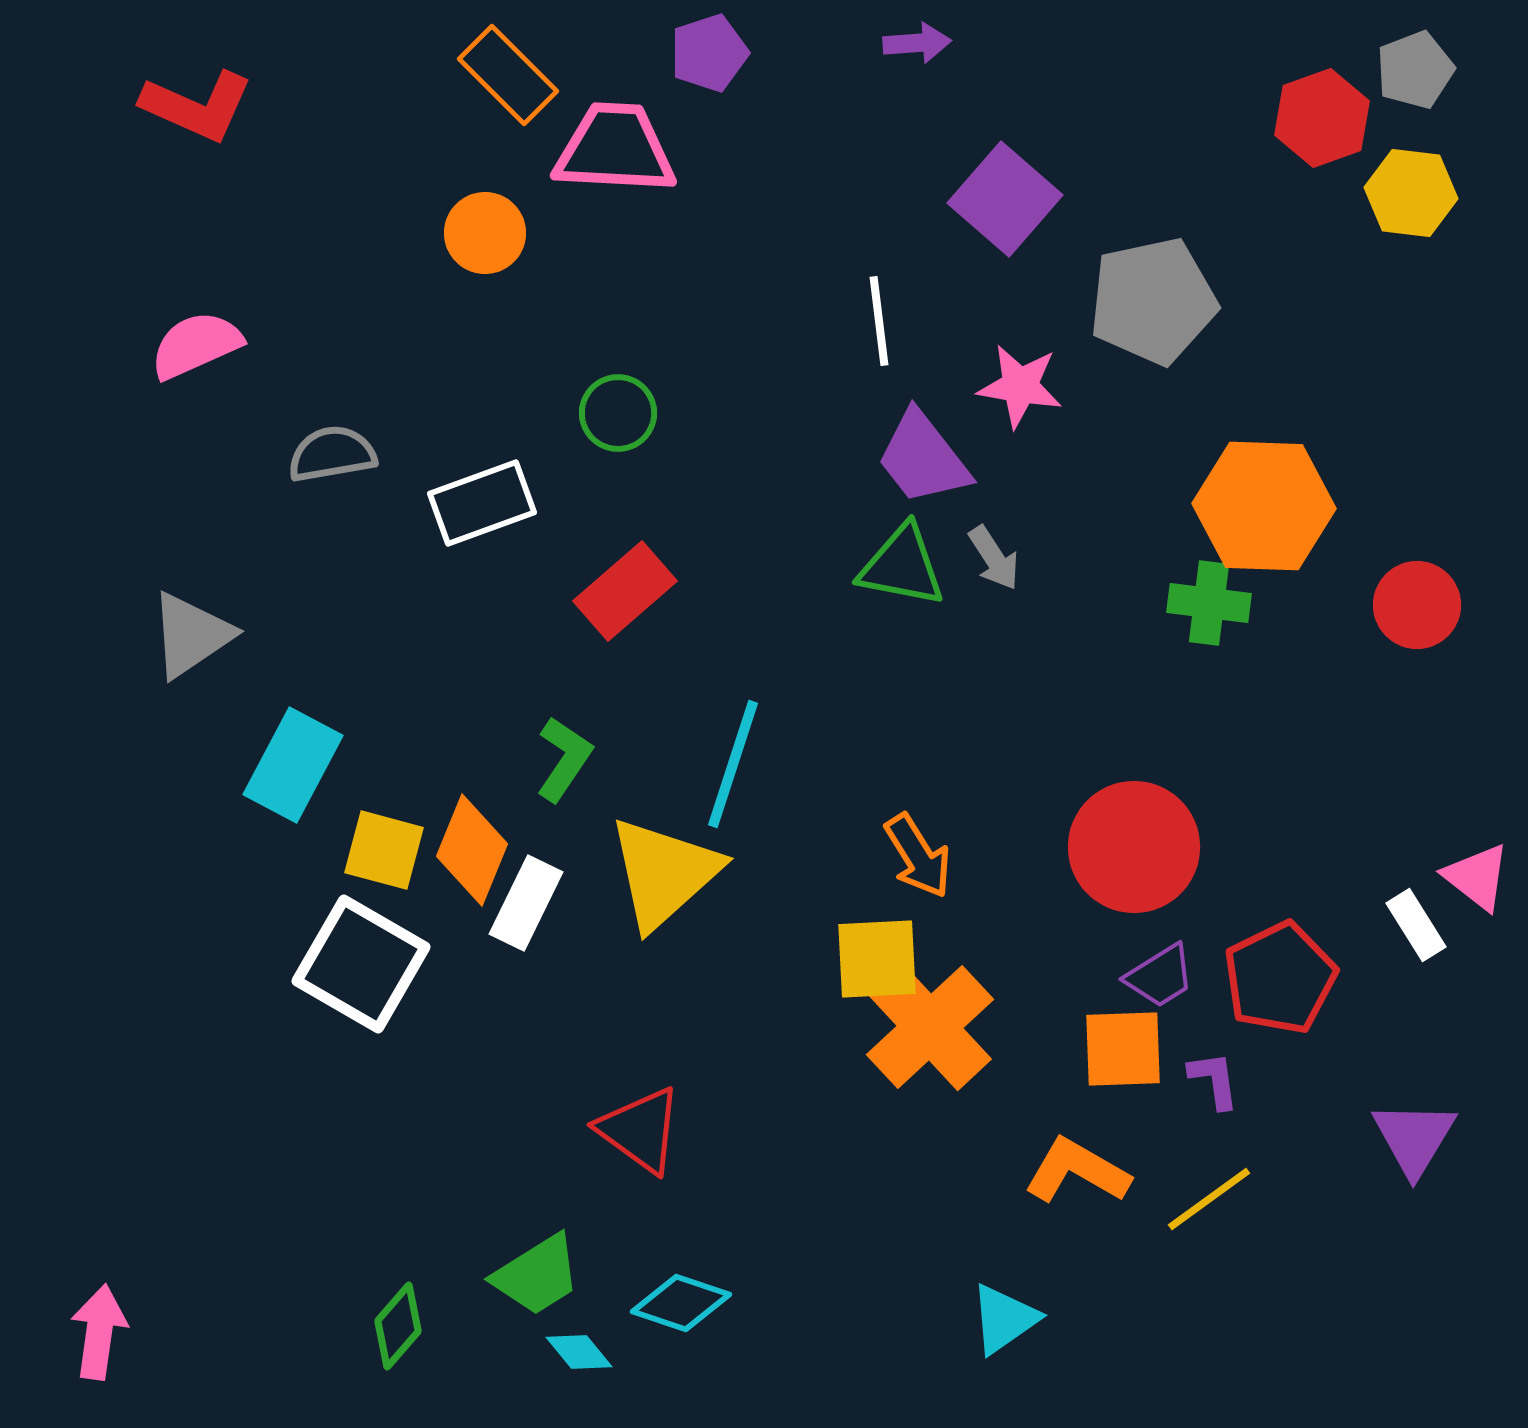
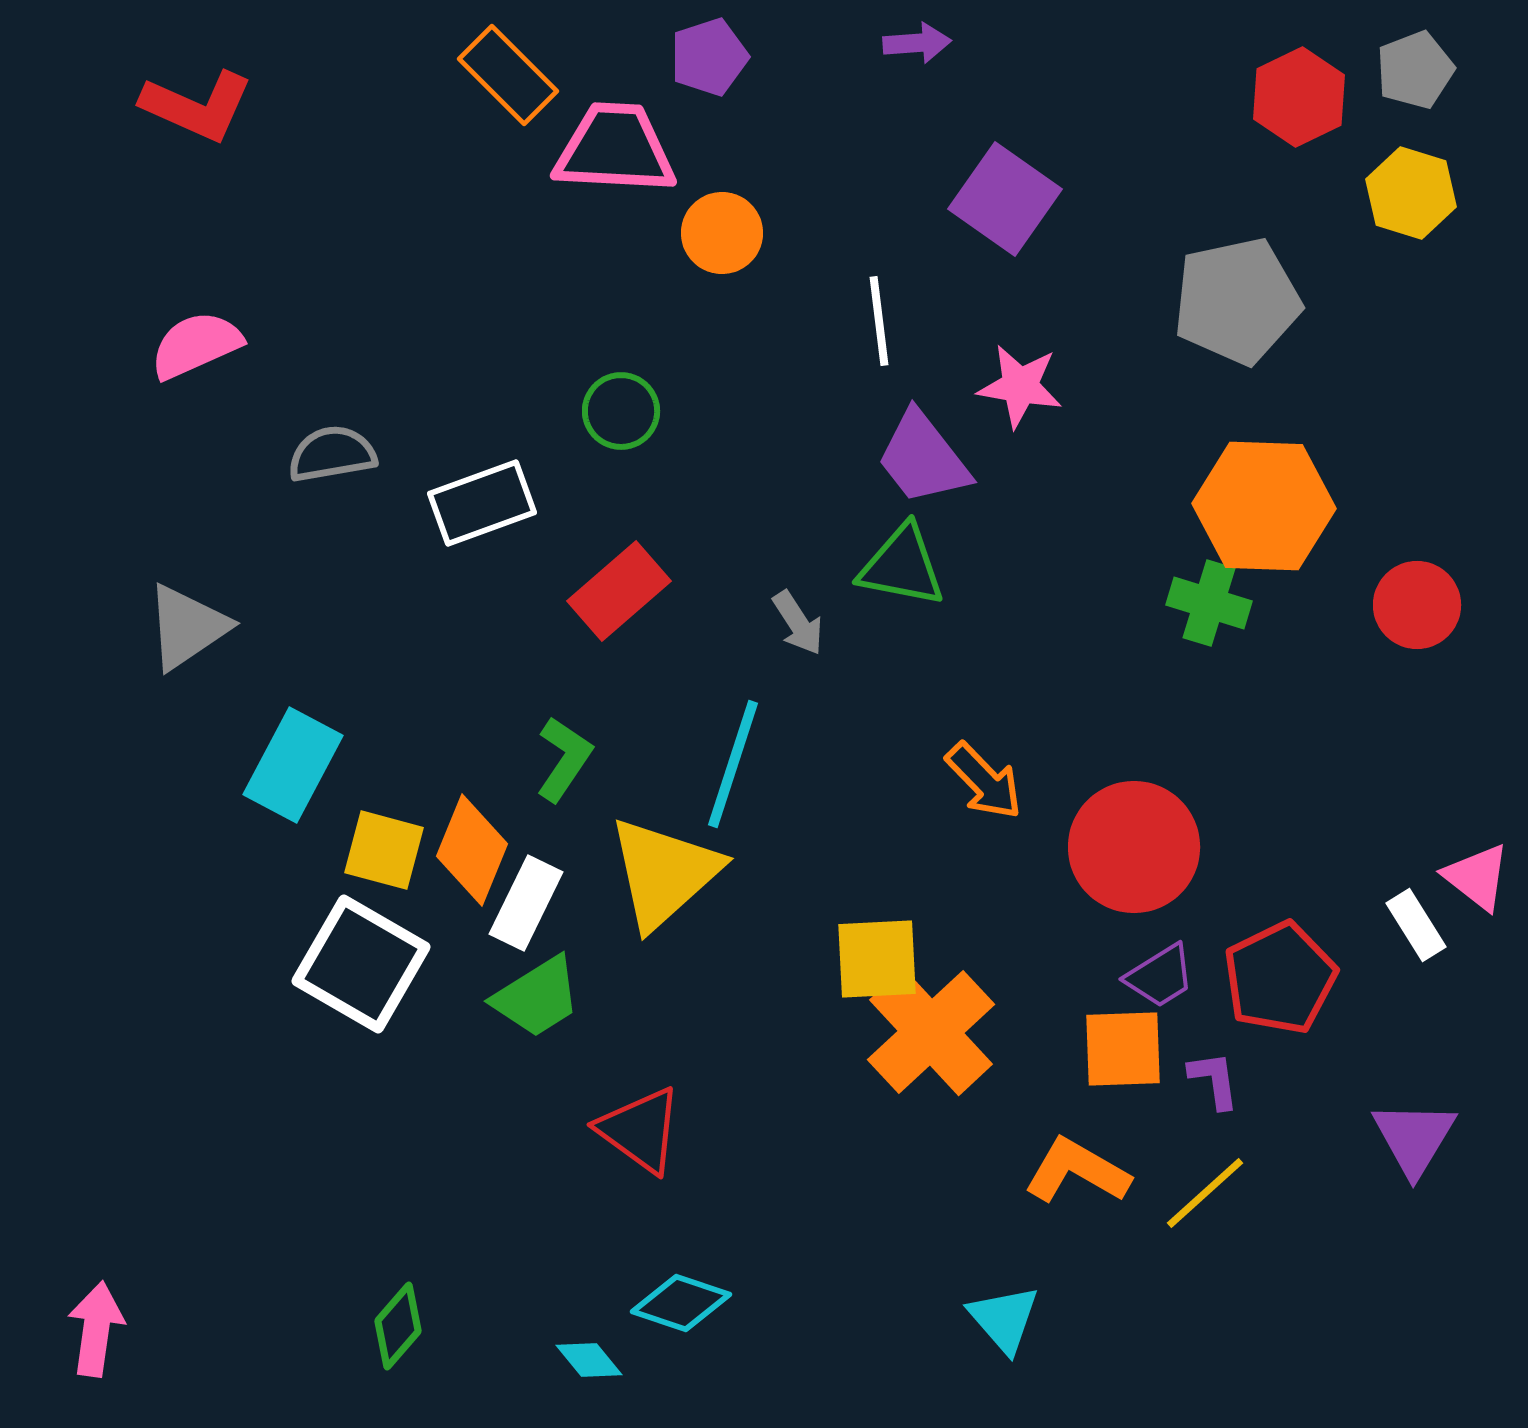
purple pentagon at (709, 53): moved 4 px down
red hexagon at (1322, 118): moved 23 px left, 21 px up; rotated 6 degrees counterclockwise
yellow hexagon at (1411, 193): rotated 10 degrees clockwise
purple square at (1005, 199): rotated 6 degrees counterclockwise
orange circle at (485, 233): moved 237 px right
gray pentagon at (1153, 301): moved 84 px right
green circle at (618, 413): moved 3 px right, 2 px up
gray arrow at (994, 558): moved 196 px left, 65 px down
red rectangle at (625, 591): moved 6 px left
green cross at (1209, 603): rotated 10 degrees clockwise
gray triangle at (191, 635): moved 4 px left, 8 px up
orange arrow at (918, 856): moved 66 px right, 75 px up; rotated 12 degrees counterclockwise
orange cross at (930, 1027): moved 1 px right, 5 px down
yellow line at (1209, 1199): moved 4 px left, 6 px up; rotated 6 degrees counterclockwise
green trapezoid at (537, 1275): moved 278 px up
cyan triangle at (1004, 1319): rotated 36 degrees counterclockwise
pink arrow at (99, 1332): moved 3 px left, 3 px up
cyan diamond at (579, 1352): moved 10 px right, 8 px down
